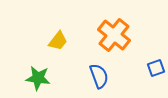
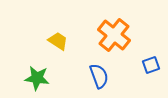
yellow trapezoid: rotated 95 degrees counterclockwise
blue square: moved 5 px left, 3 px up
green star: moved 1 px left
